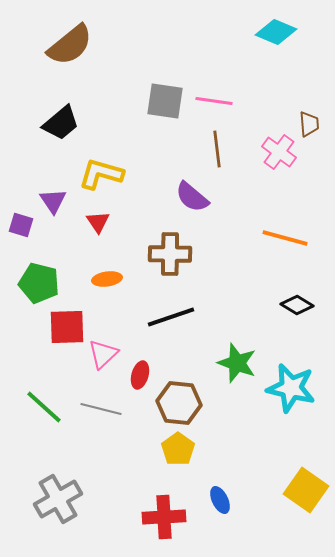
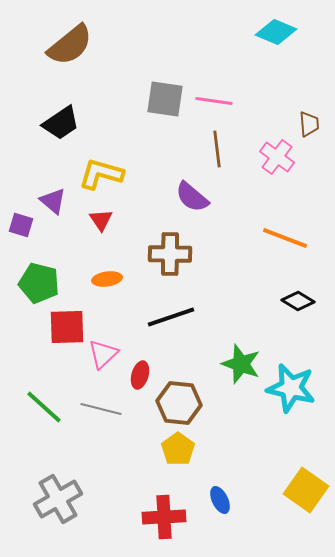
gray square: moved 2 px up
black trapezoid: rotated 6 degrees clockwise
pink cross: moved 2 px left, 5 px down
purple triangle: rotated 16 degrees counterclockwise
red triangle: moved 3 px right, 2 px up
orange line: rotated 6 degrees clockwise
black diamond: moved 1 px right, 4 px up
green star: moved 4 px right, 1 px down
